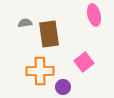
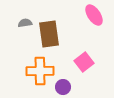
pink ellipse: rotated 20 degrees counterclockwise
